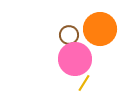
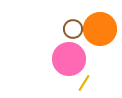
brown circle: moved 4 px right, 6 px up
pink circle: moved 6 px left
